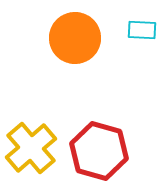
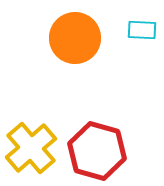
red hexagon: moved 2 px left
